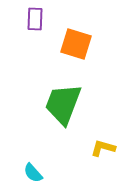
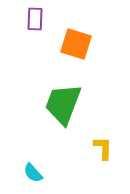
yellow L-shape: rotated 75 degrees clockwise
